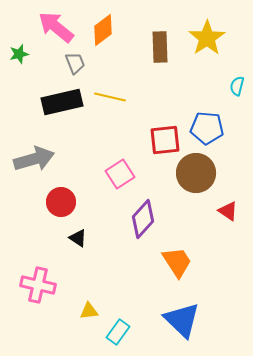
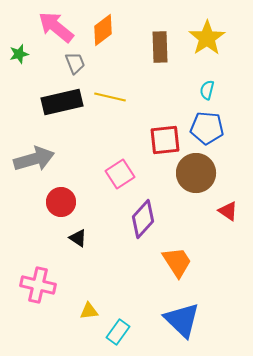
cyan semicircle: moved 30 px left, 4 px down
